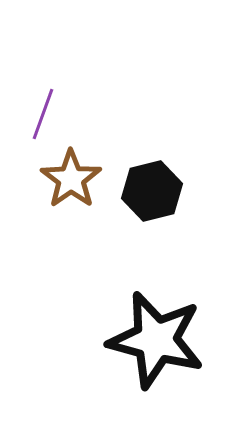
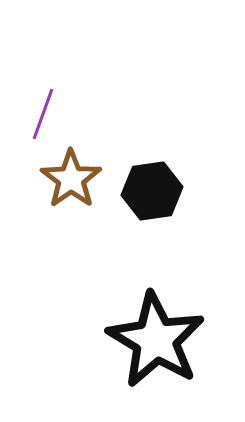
black hexagon: rotated 6 degrees clockwise
black star: rotated 16 degrees clockwise
